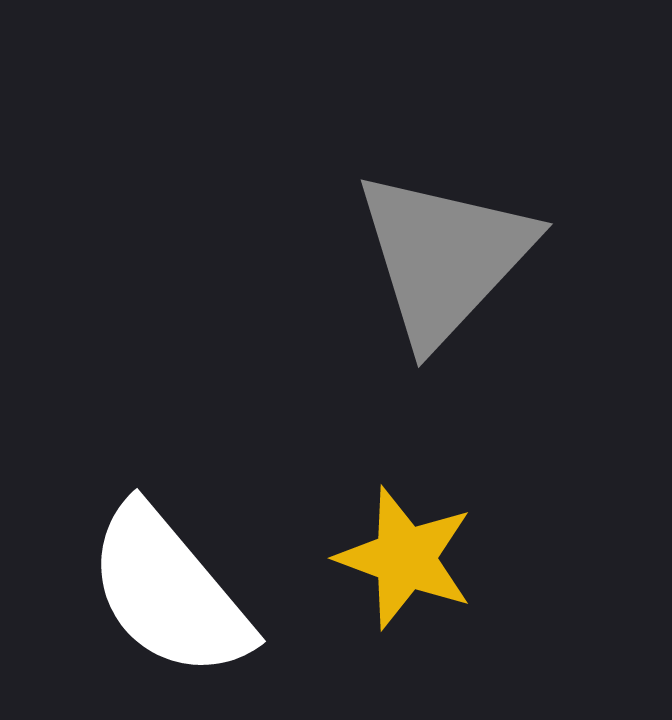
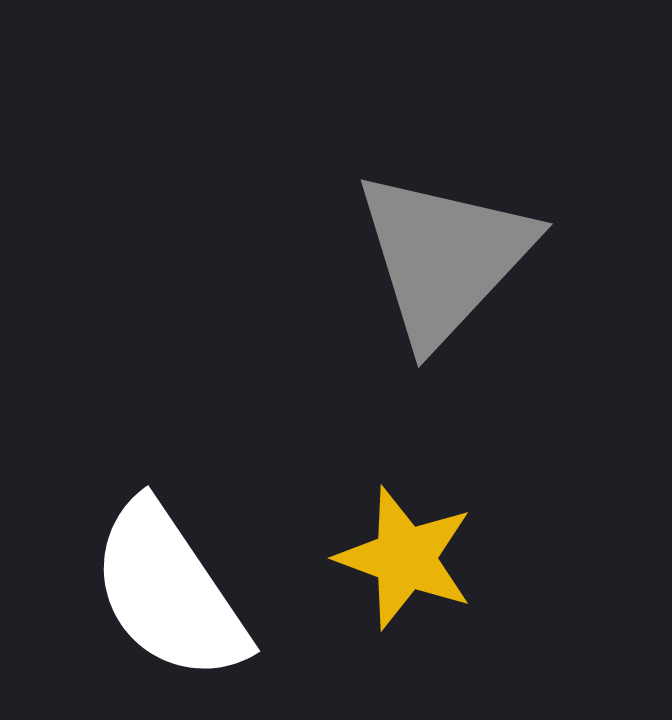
white semicircle: rotated 6 degrees clockwise
